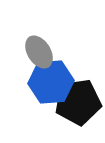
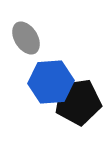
gray ellipse: moved 13 px left, 14 px up
